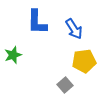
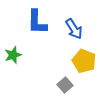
yellow pentagon: rotated 30 degrees clockwise
